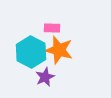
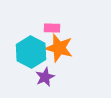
orange star: moved 2 px up
